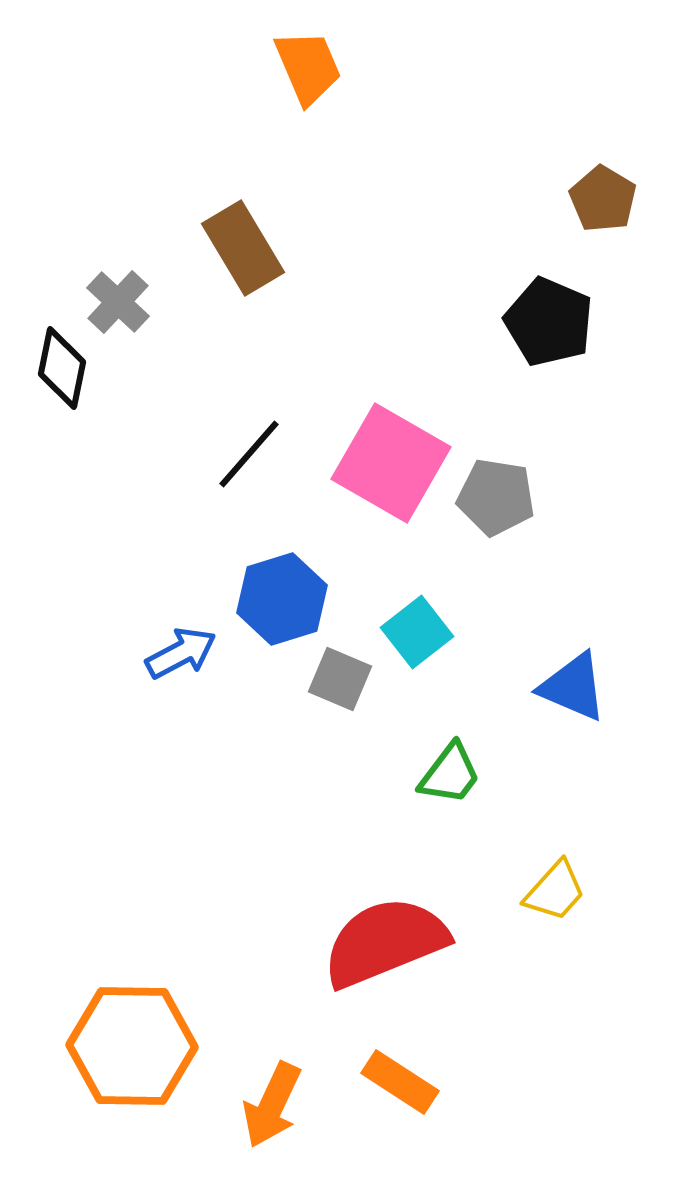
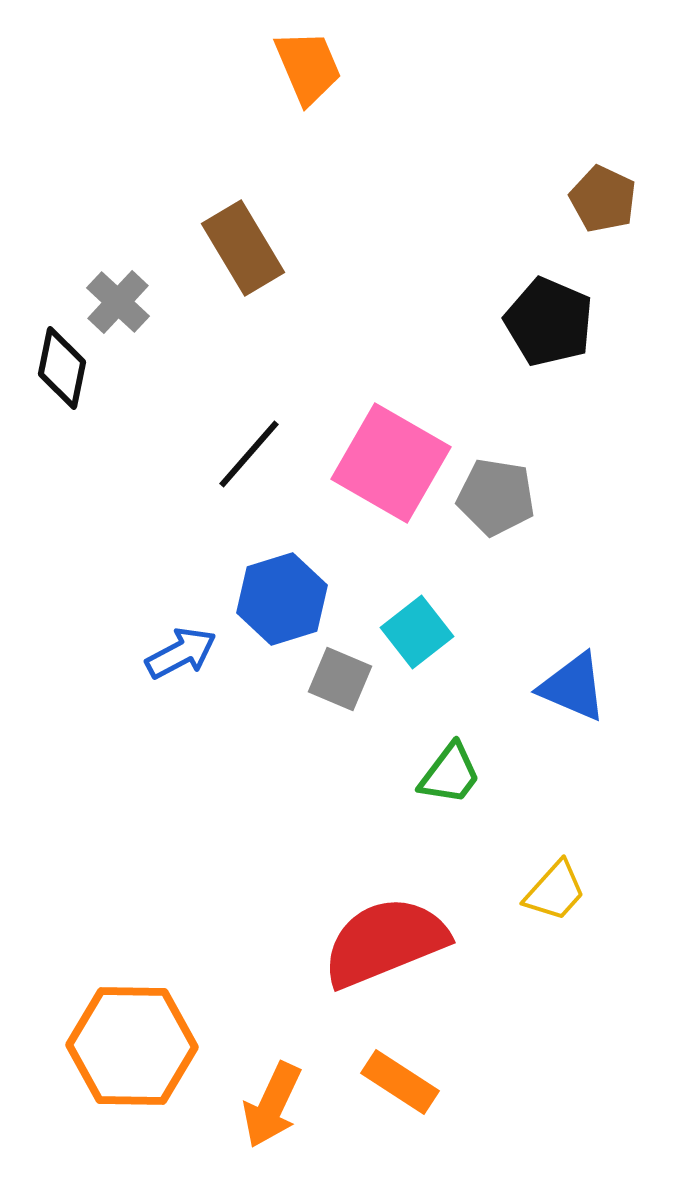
brown pentagon: rotated 6 degrees counterclockwise
